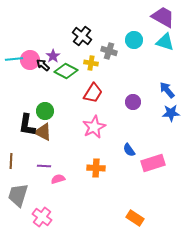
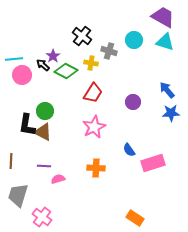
pink circle: moved 8 px left, 15 px down
